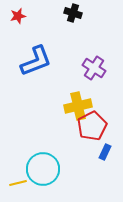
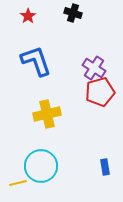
red star: moved 10 px right; rotated 21 degrees counterclockwise
blue L-shape: rotated 88 degrees counterclockwise
yellow cross: moved 31 px left, 8 px down
red pentagon: moved 8 px right, 34 px up; rotated 12 degrees clockwise
blue rectangle: moved 15 px down; rotated 35 degrees counterclockwise
cyan circle: moved 2 px left, 3 px up
